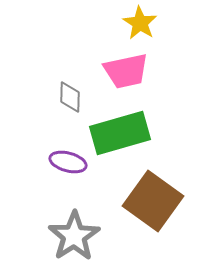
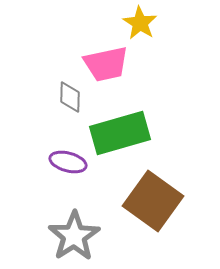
pink trapezoid: moved 20 px left, 7 px up
